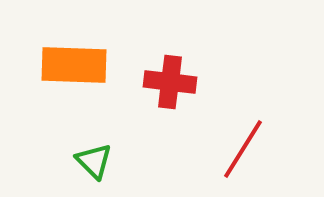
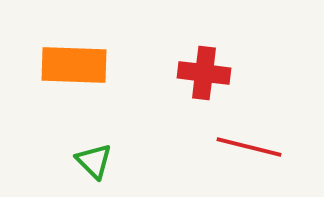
red cross: moved 34 px right, 9 px up
red line: moved 6 px right, 2 px up; rotated 72 degrees clockwise
